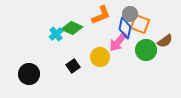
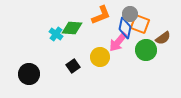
green diamond: rotated 20 degrees counterclockwise
cyan cross: rotated 16 degrees counterclockwise
brown semicircle: moved 2 px left, 3 px up
